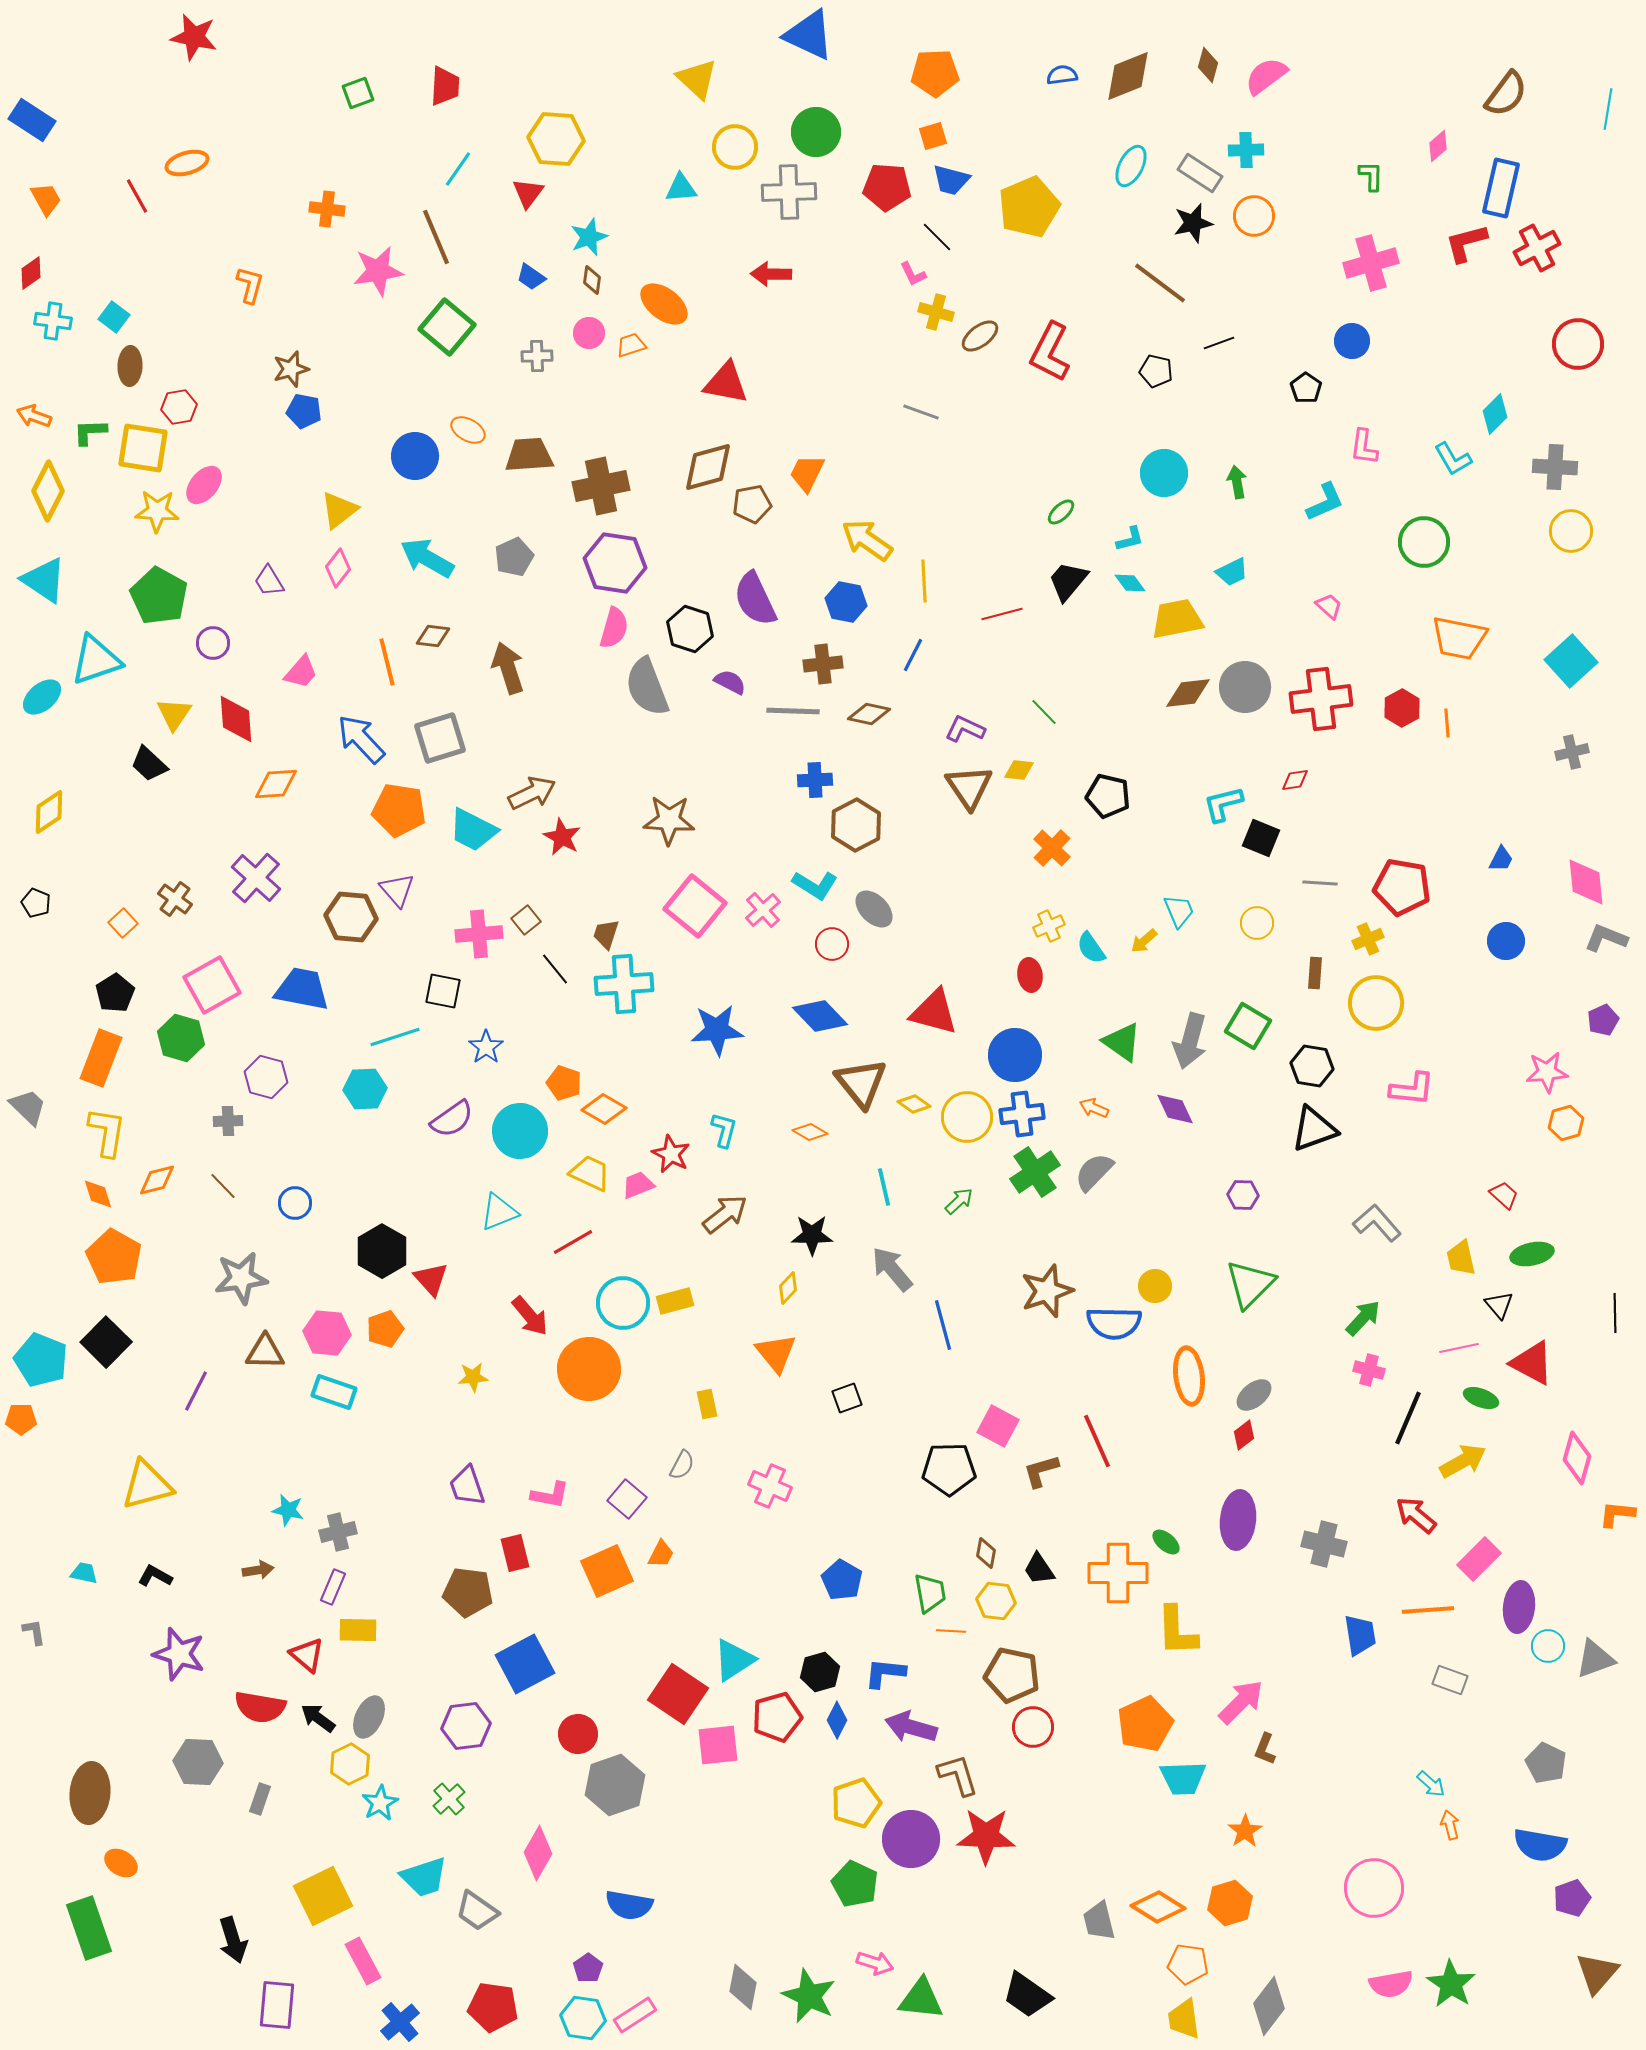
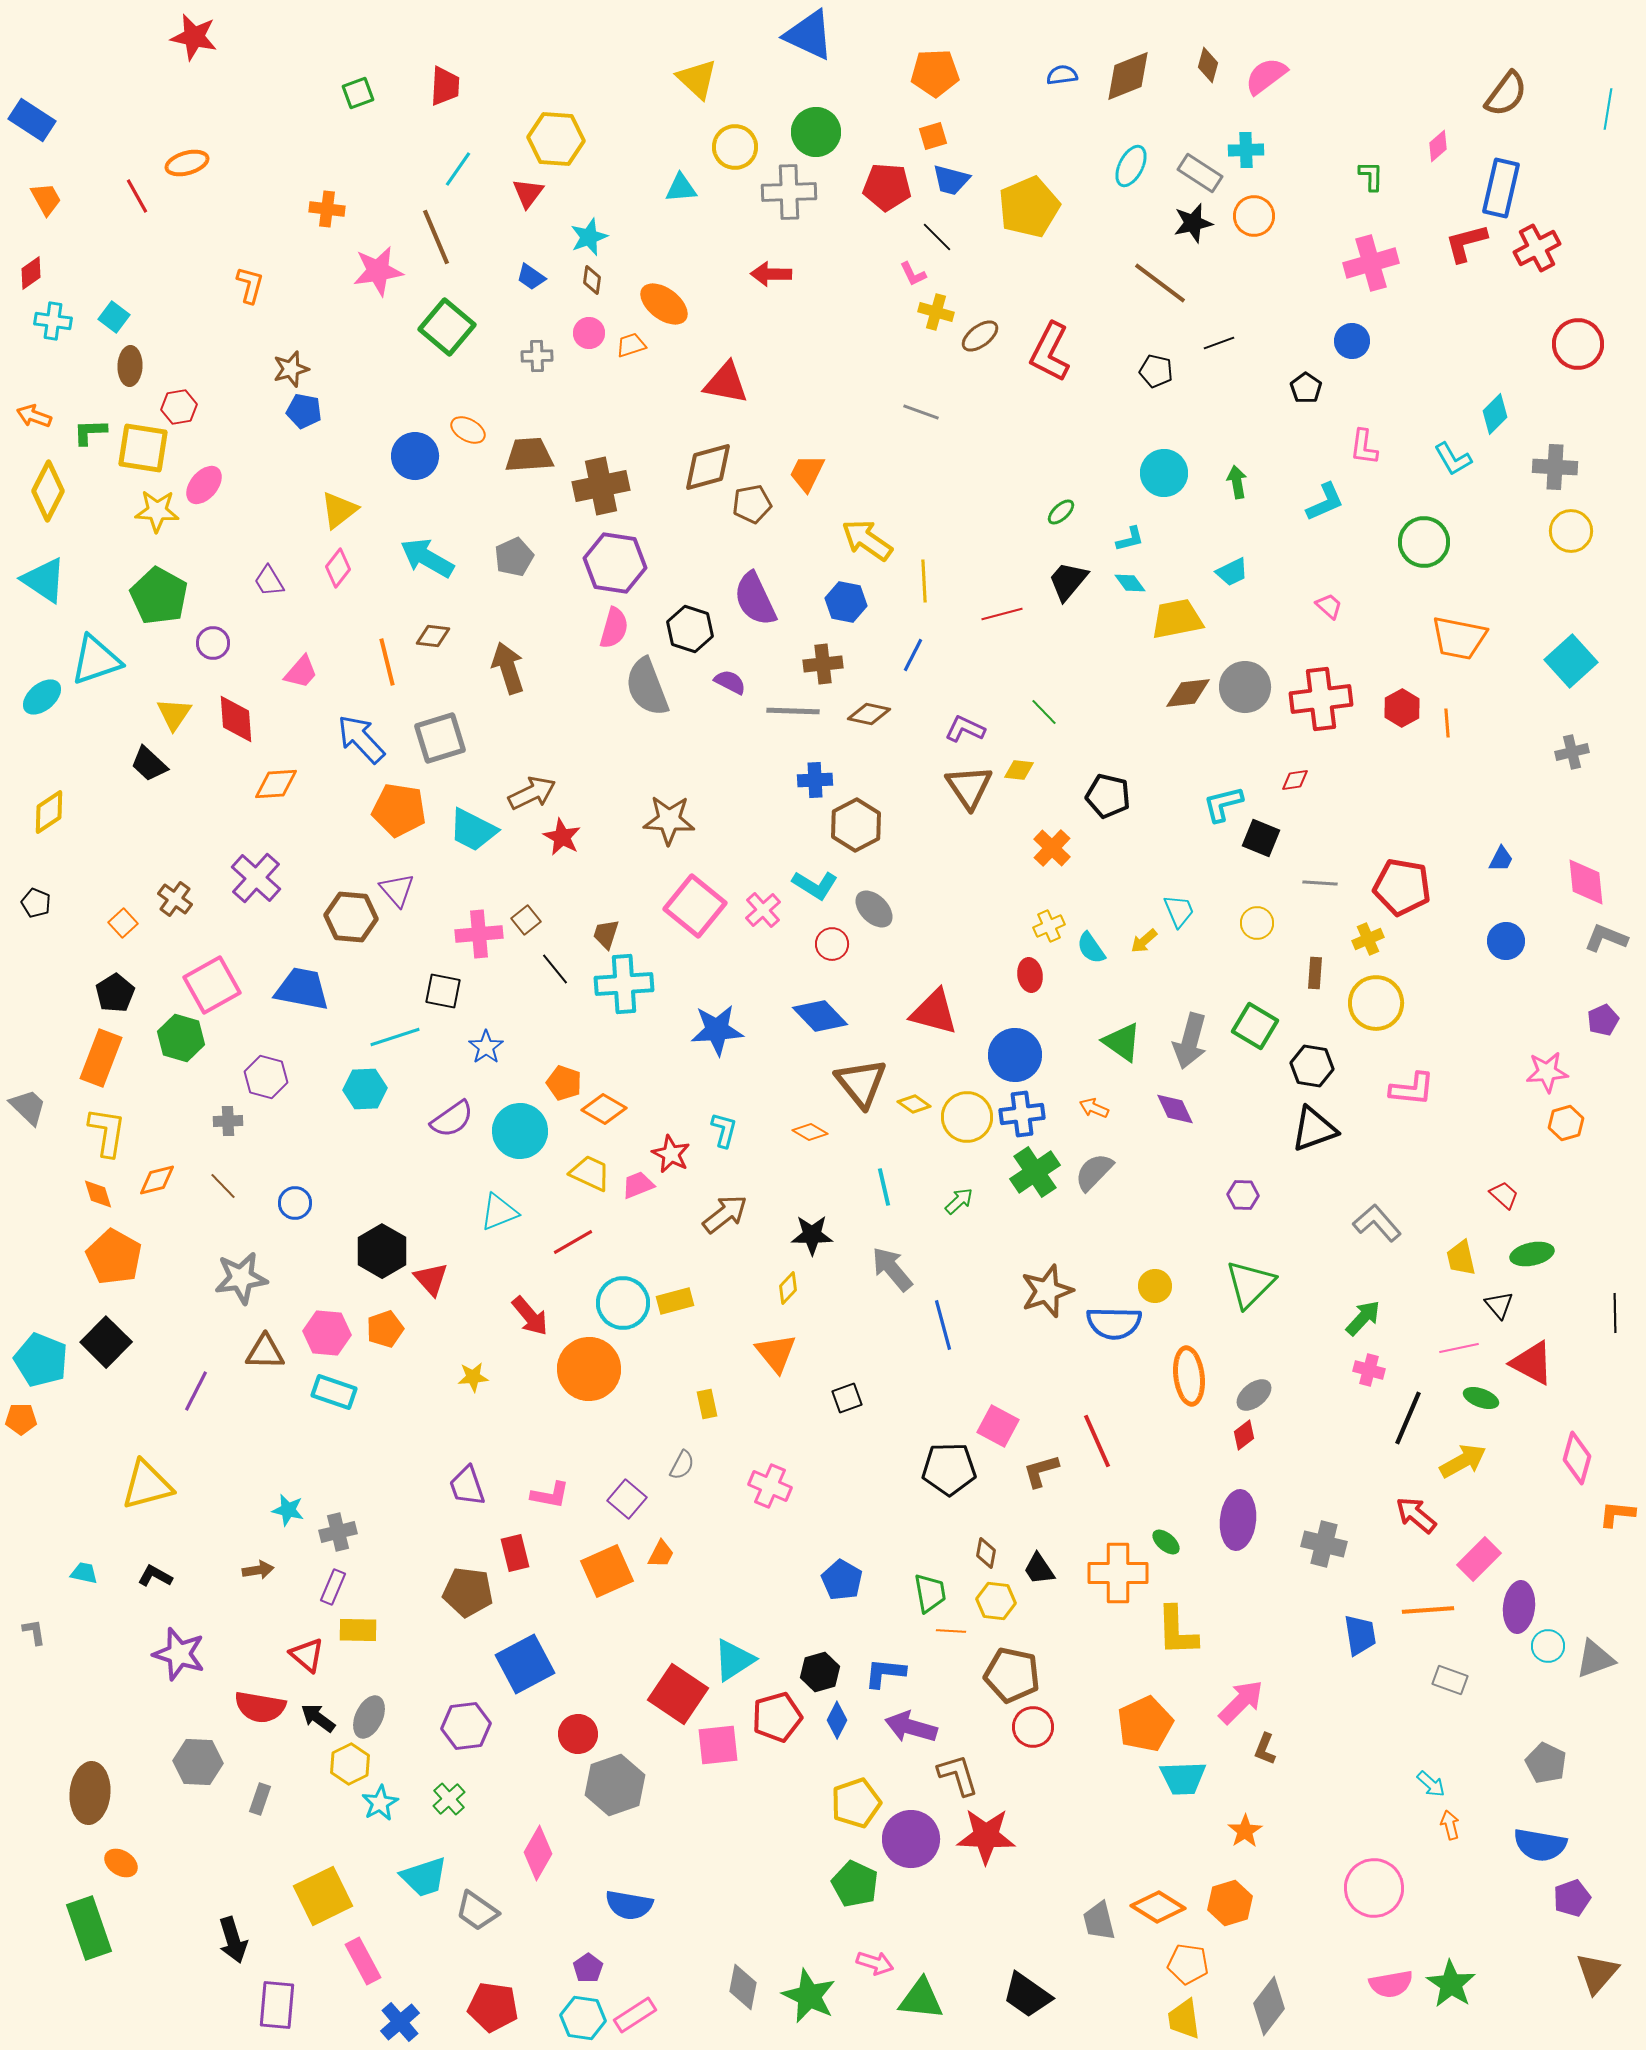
green square at (1248, 1026): moved 7 px right
